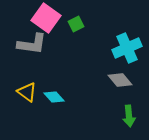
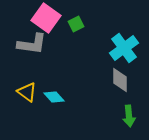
cyan cross: moved 3 px left; rotated 12 degrees counterclockwise
gray diamond: rotated 40 degrees clockwise
